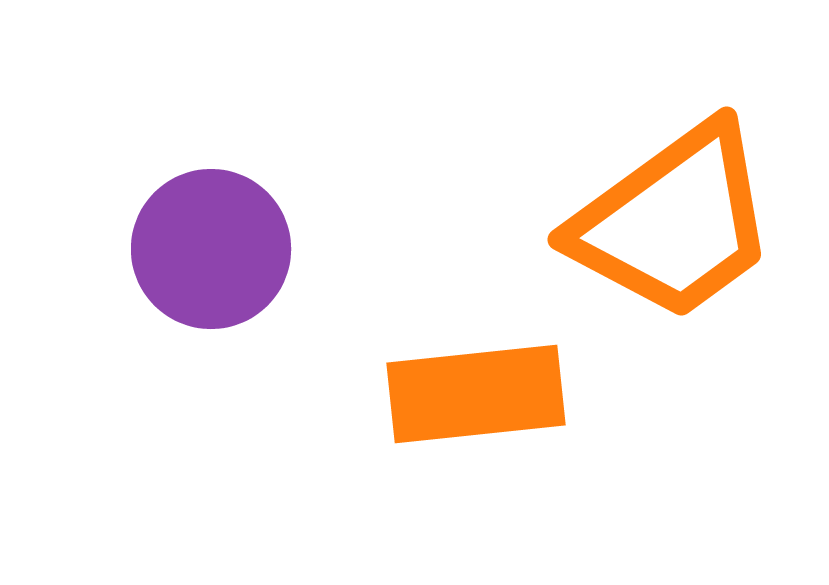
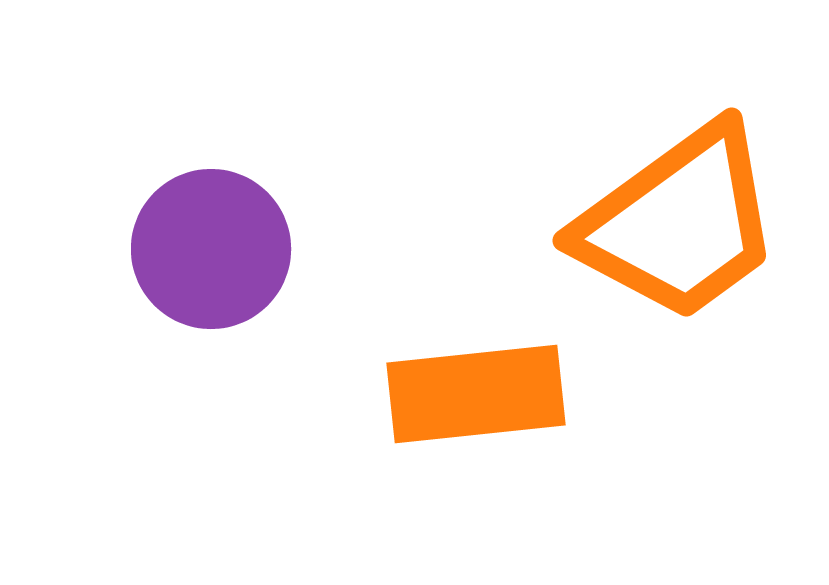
orange trapezoid: moved 5 px right, 1 px down
